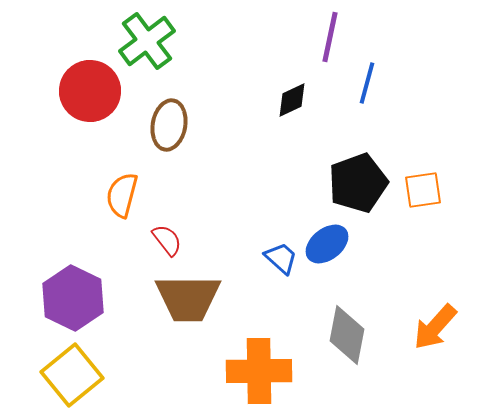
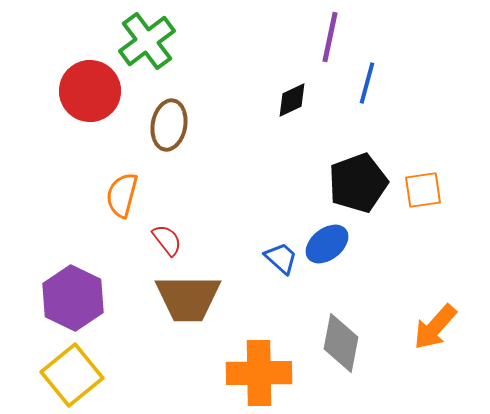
gray diamond: moved 6 px left, 8 px down
orange cross: moved 2 px down
